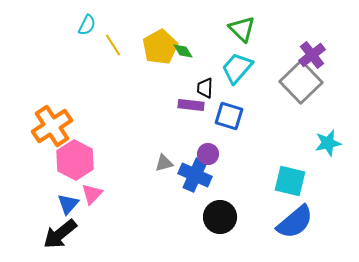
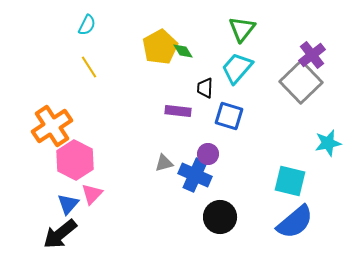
green triangle: rotated 24 degrees clockwise
yellow line: moved 24 px left, 22 px down
purple rectangle: moved 13 px left, 6 px down
